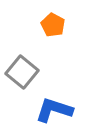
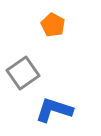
gray square: moved 1 px right, 1 px down; rotated 16 degrees clockwise
